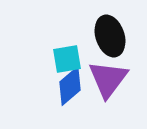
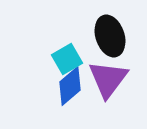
cyan square: rotated 20 degrees counterclockwise
